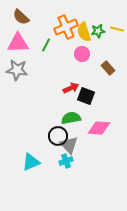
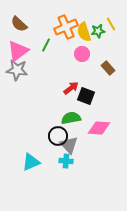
brown semicircle: moved 2 px left, 7 px down
yellow line: moved 6 px left, 5 px up; rotated 48 degrees clockwise
pink triangle: moved 8 px down; rotated 35 degrees counterclockwise
red arrow: rotated 14 degrees counterclockwise
cyan cross: rotated 24 degrees clockwise
